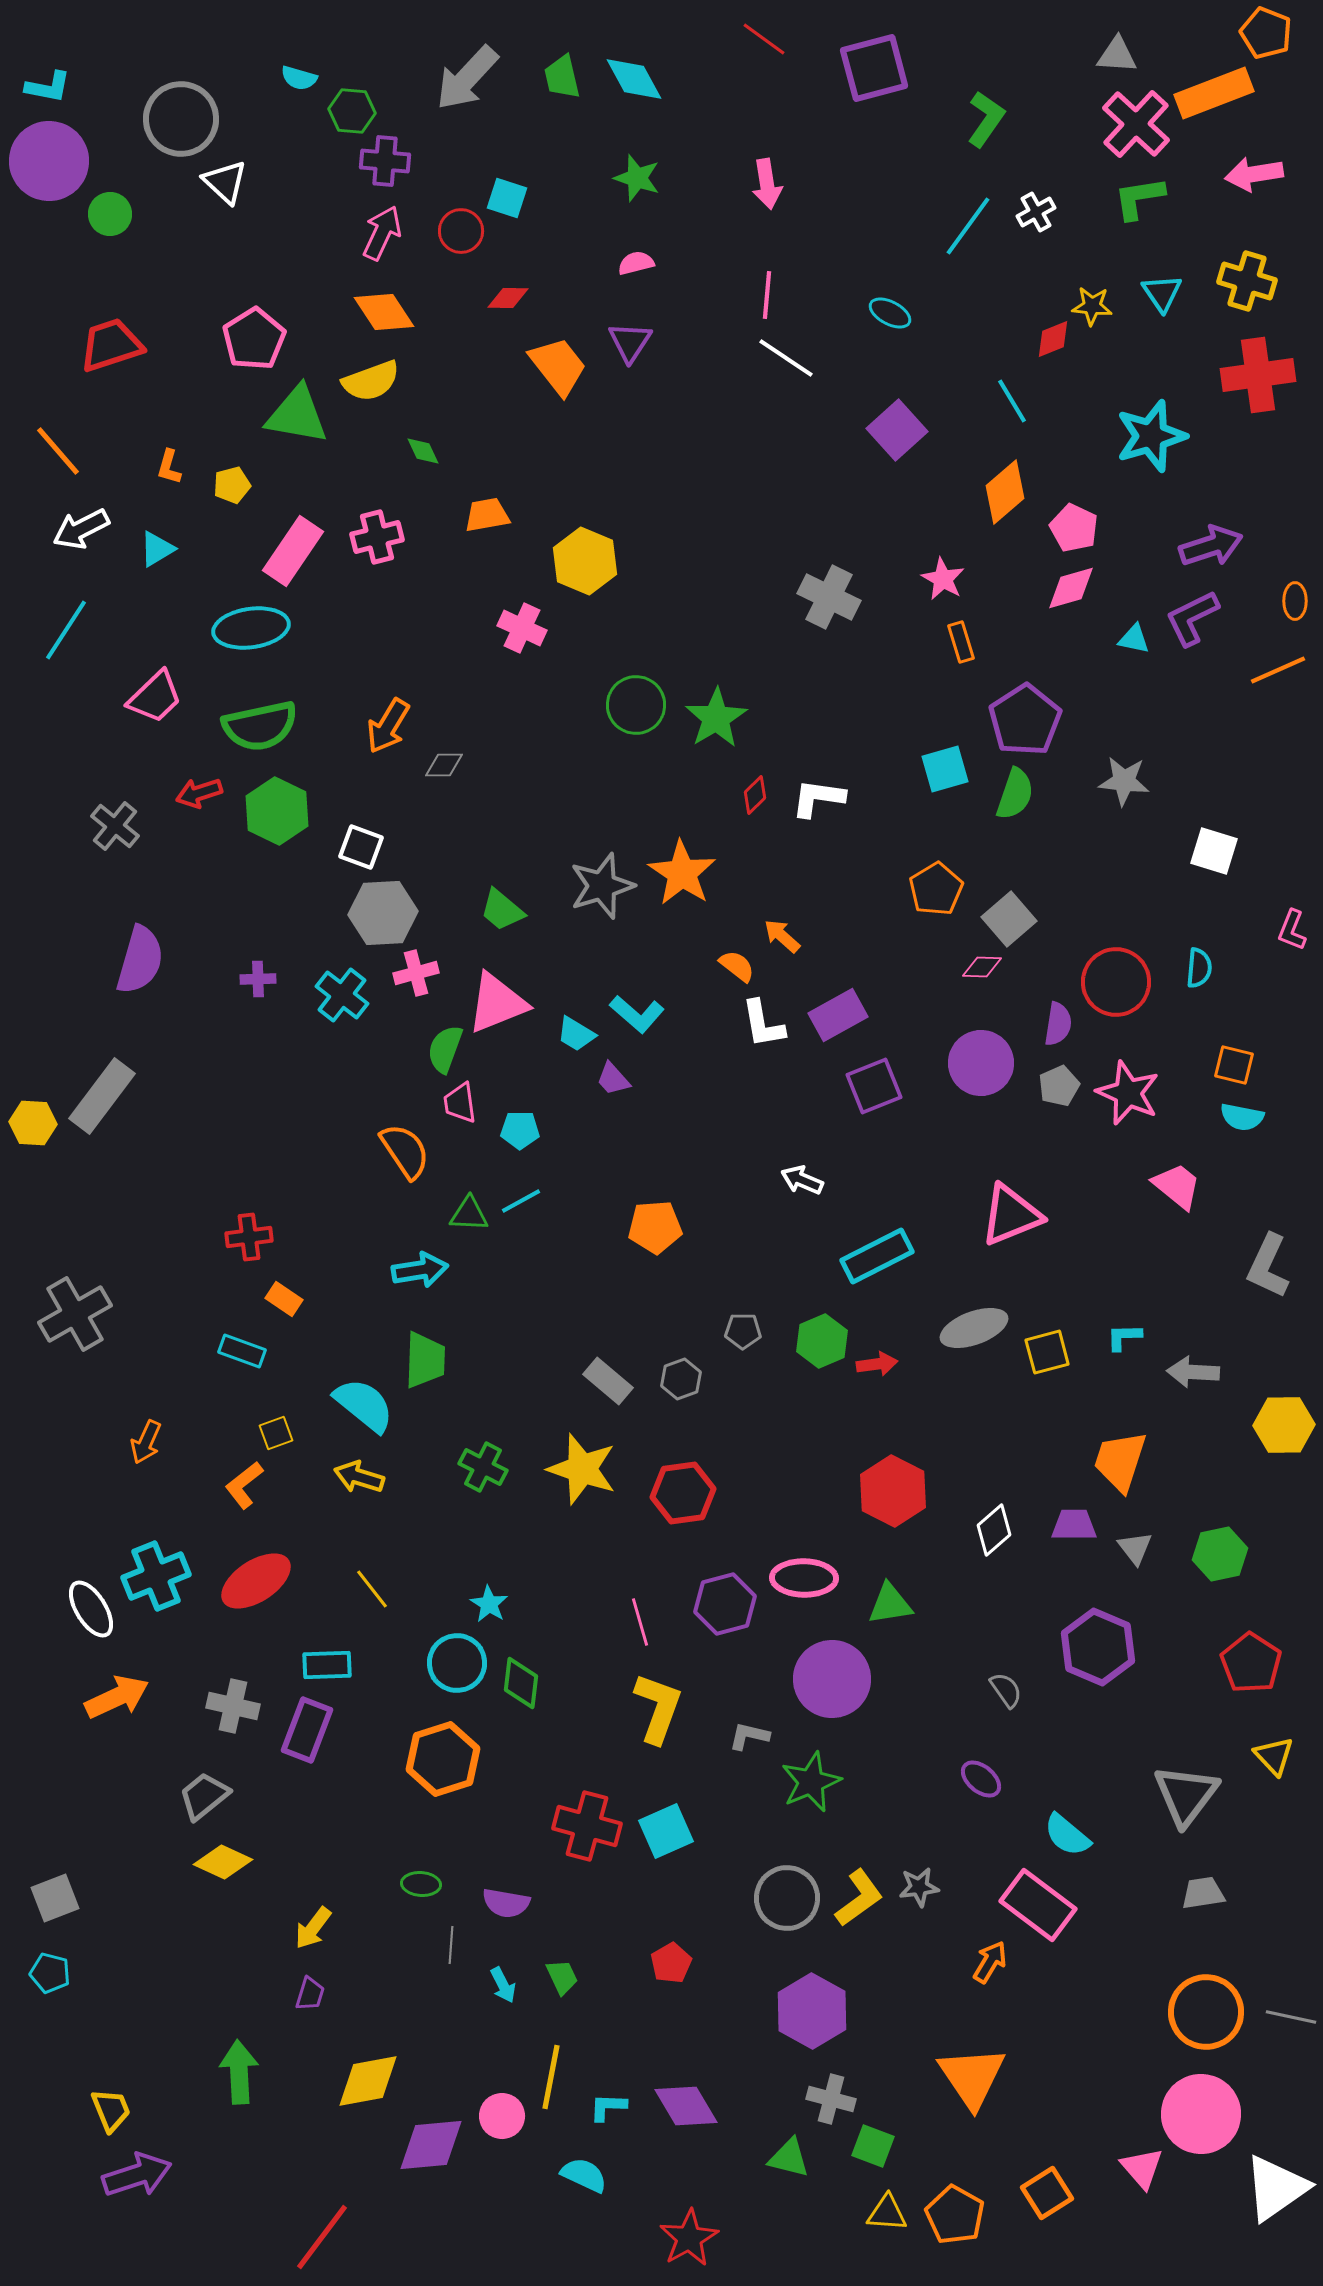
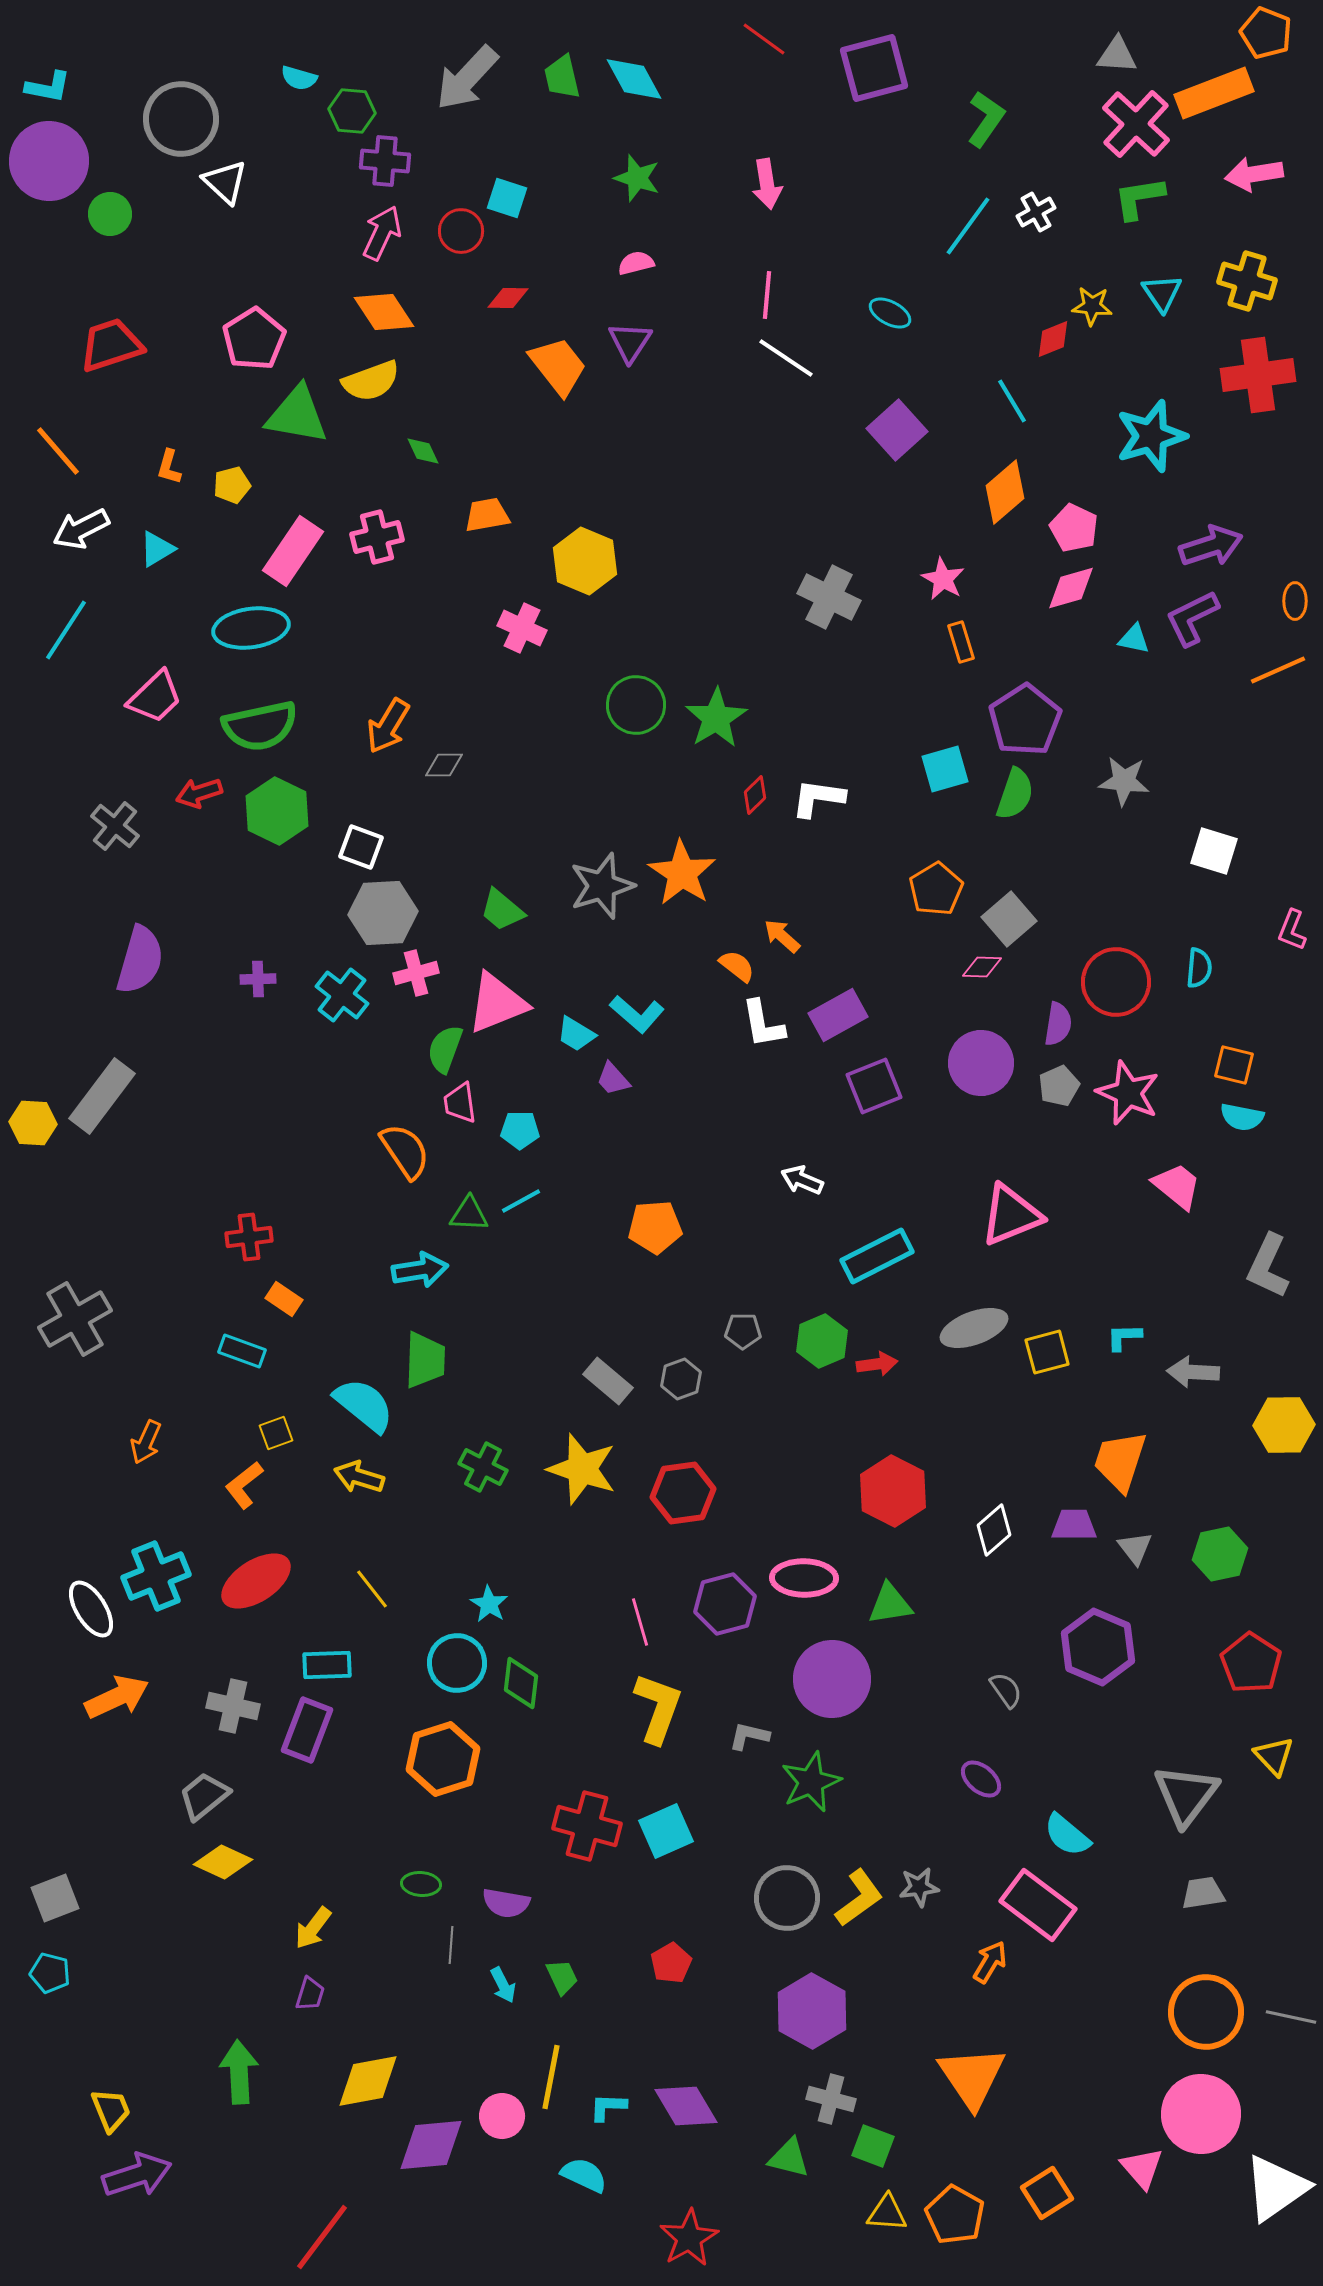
gray cross at (75, 1314): moved 5 px down
